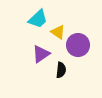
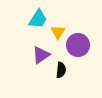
cyan trapezoid: rotated 15 degrees counterclockwise
yellow triangle: rotated 28 degrees clockwise
purple triangle: moved 1 px down
